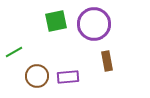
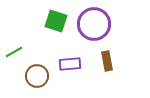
green square: rotated 30 degrees clockwise
purple rectangle: moved 2 px right, 13 px up
